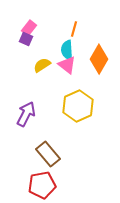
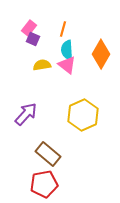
orange line: moved 11 px left
purple square: moved 7 px right
orange diamond: moved 2 px right, 5 px up
yellow semicircle: rotated 24 degrees clockwise
yellow hexagon: moved 5 px right, 9 px down
purple arrow: rotated 15 degrees clockwise
brown rectangle: rotated 10 degrees counterclockwise
red pentagon: moved 2 px right, 1 px up
